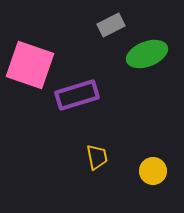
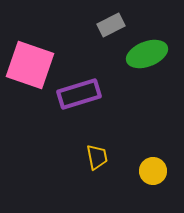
purple rectangle: moved 2 px right, 1 px up
